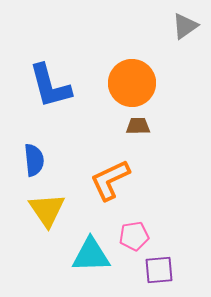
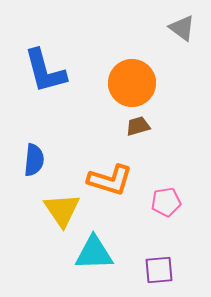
gray triangle: moved 3 px left, 2 px down; rotated 48 degrees counterclockwise
blue L-shape: moved 5 px left, 15 px up
brown trapezoid: rotated 15 degrees counterclockwise
blue semicircle: rotated 12 degrees clockwise
orange L-shape: rotated 138 degrees counterclockwise
yellow triangle: moved 15 px right
pink pentagon: moved 32 px right, 34 px up
cyan triangle: moved 3 px right, 2 px up
